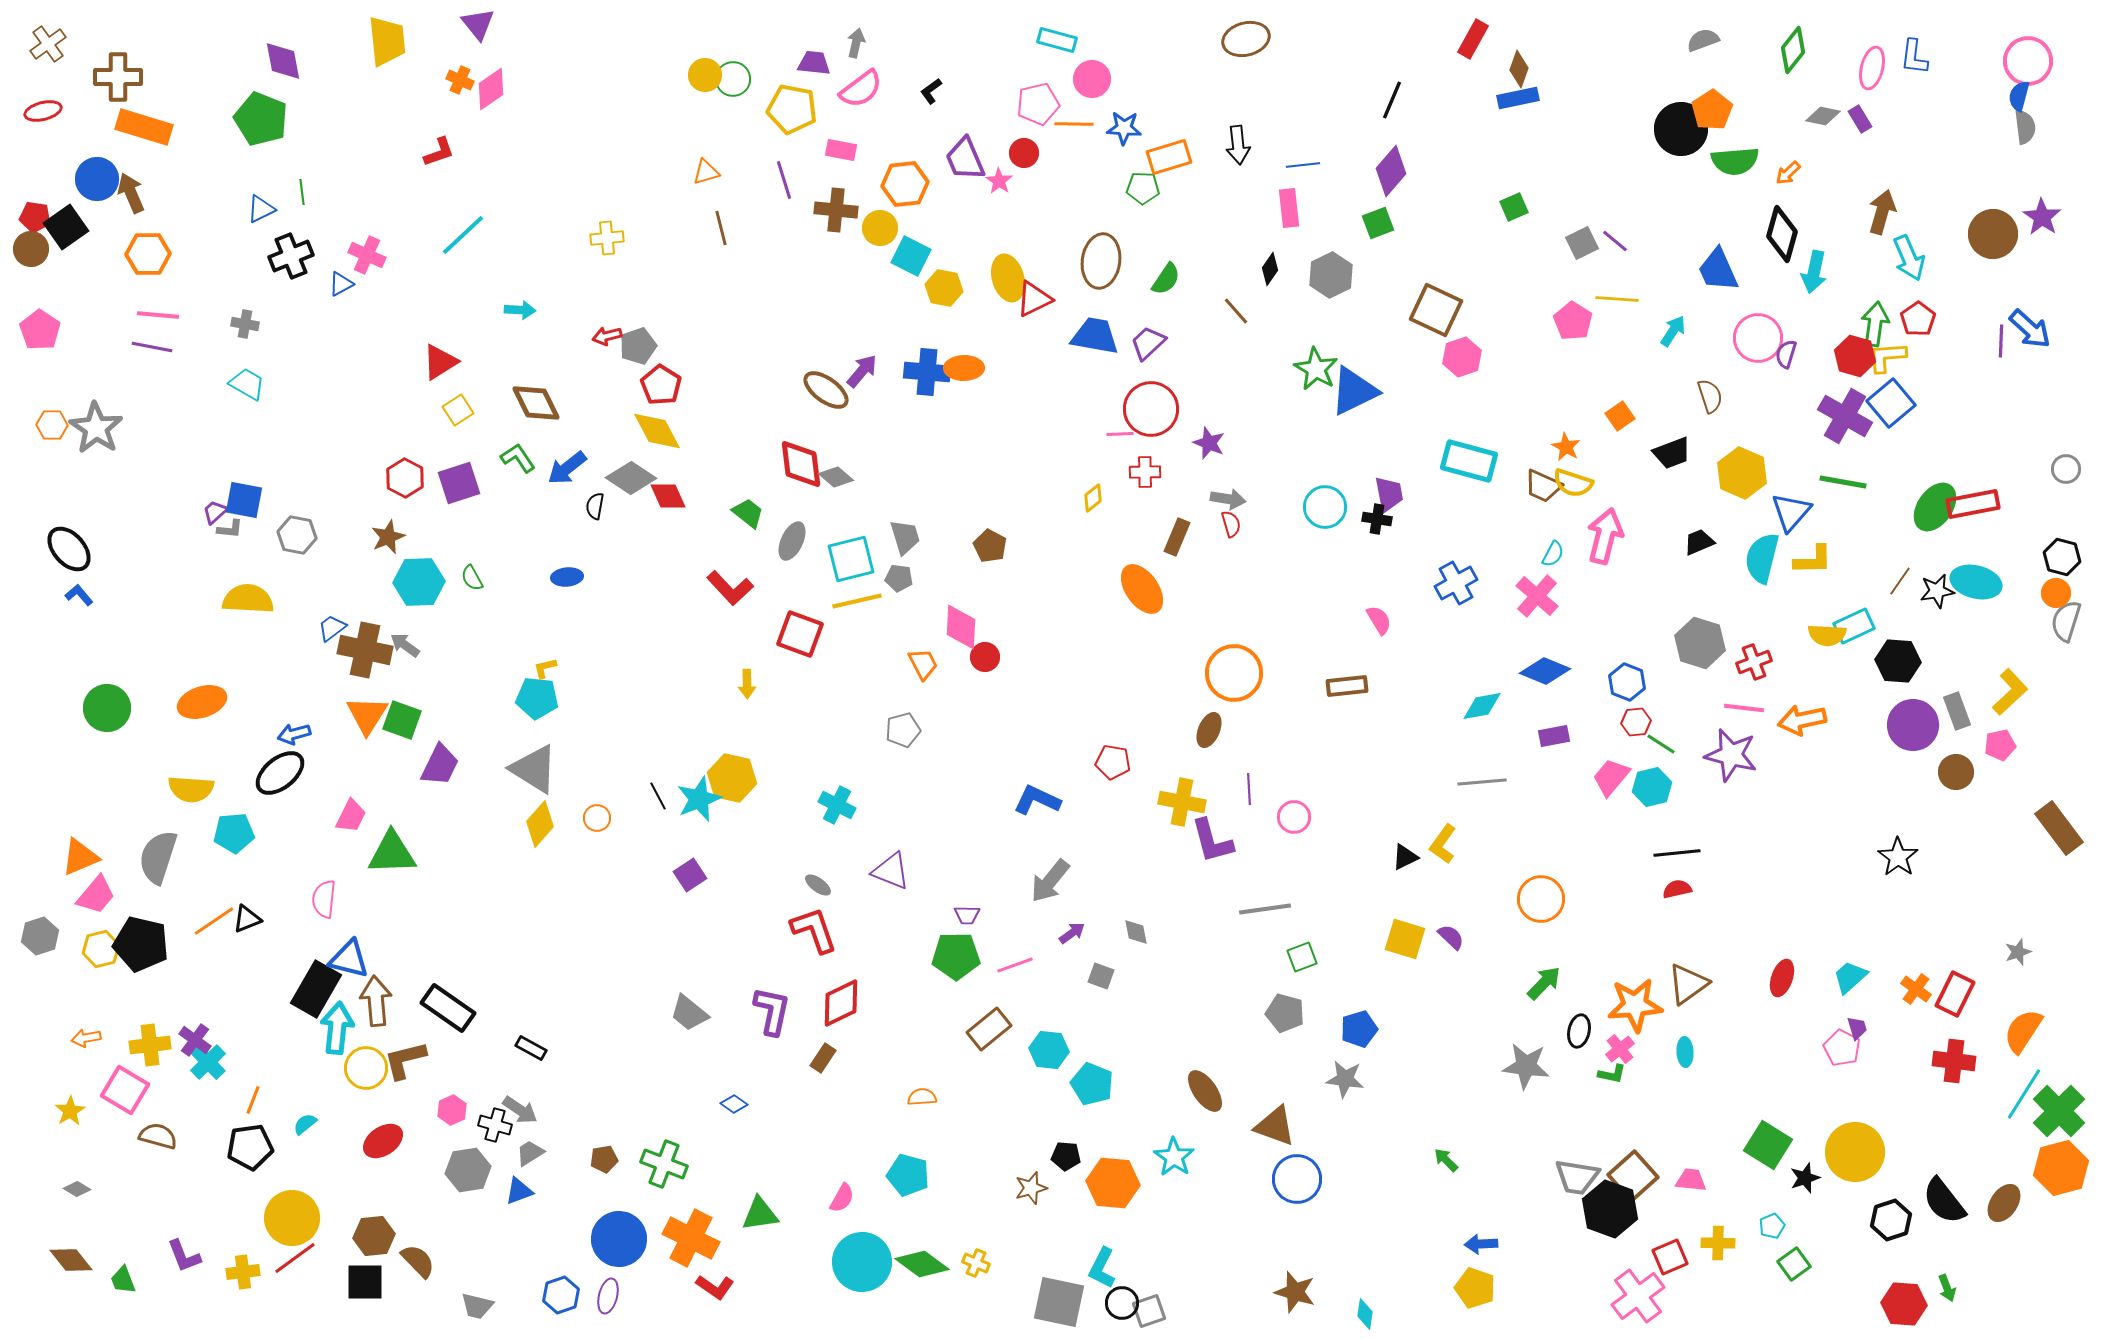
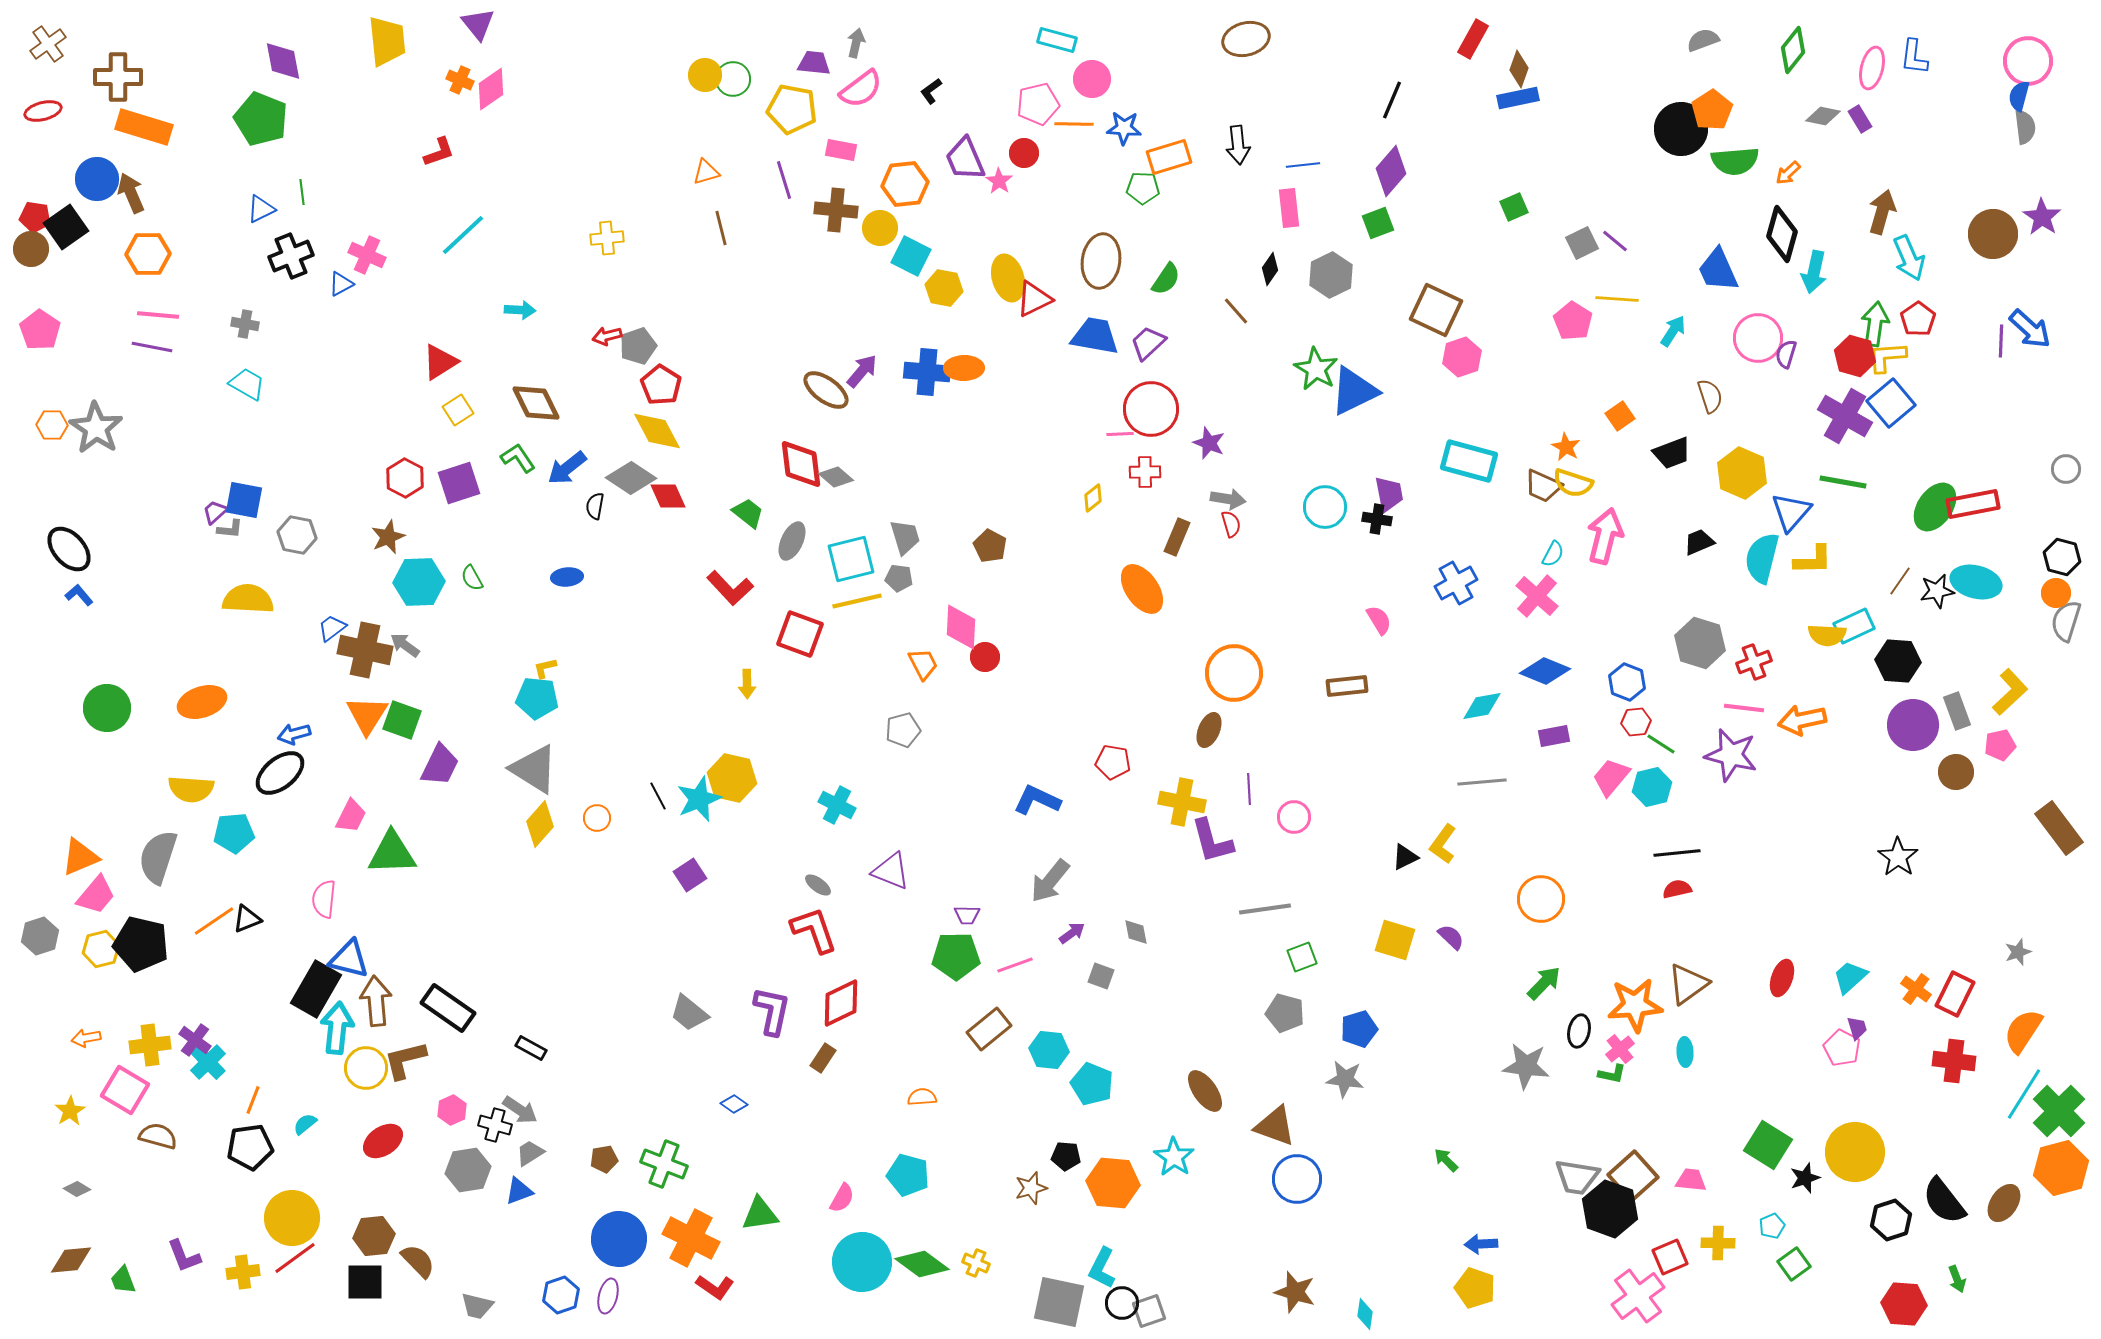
yellow square at (1405, 939): moved 10 px left, 1 px down
brown diamond at (71, 1260): rotated 57 degrees counterclockwise
green arrow at (1947, 1288): moved 10 px right, 9 px up
